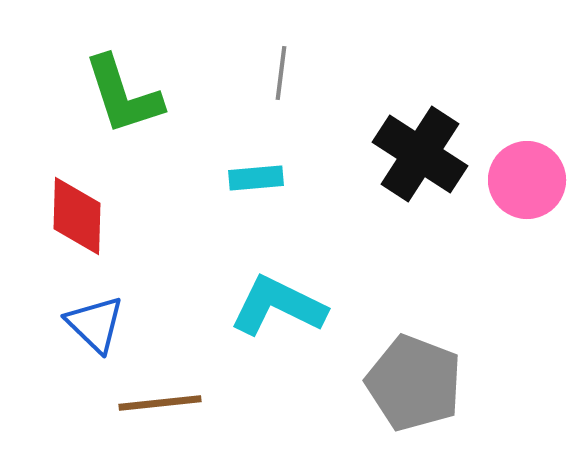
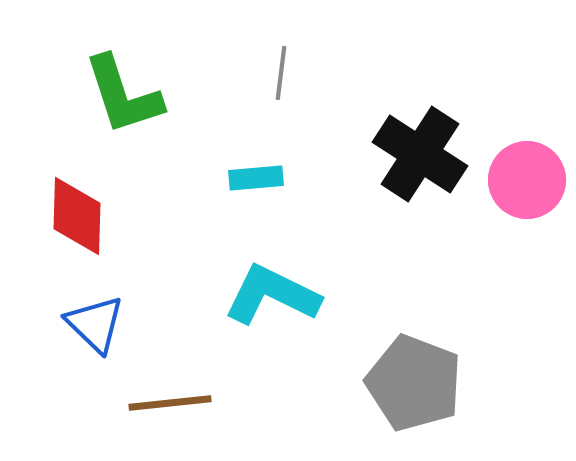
cyan L-shape: moved 6 px left, 11 px up
brown line: moved 10 px right
